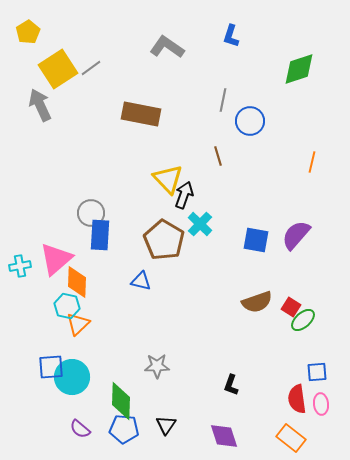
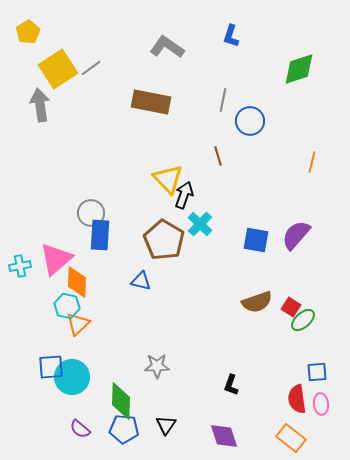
gray arrow at (40, 105): rotated 16 degrees clockwise
brown rectangle at (141, 114): moved 10 px right, 12 px up
